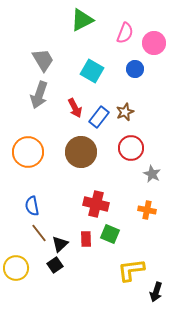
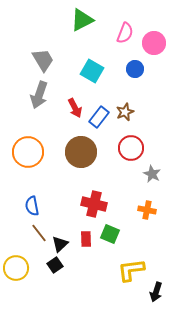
red cross: moved 2 px left
